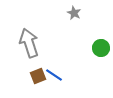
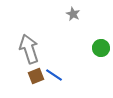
gray star: moved 1 px left, 1 px down
gray arrow: moved 6 px down
brown square: moved 2 px left
